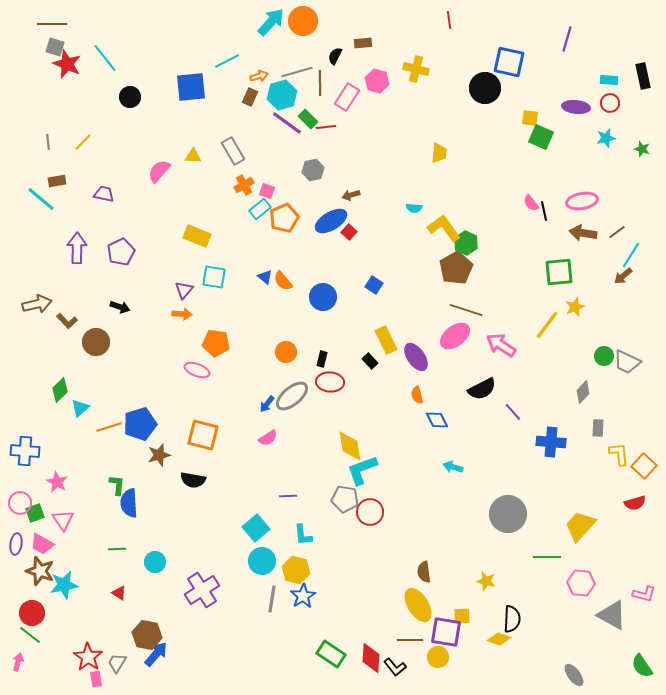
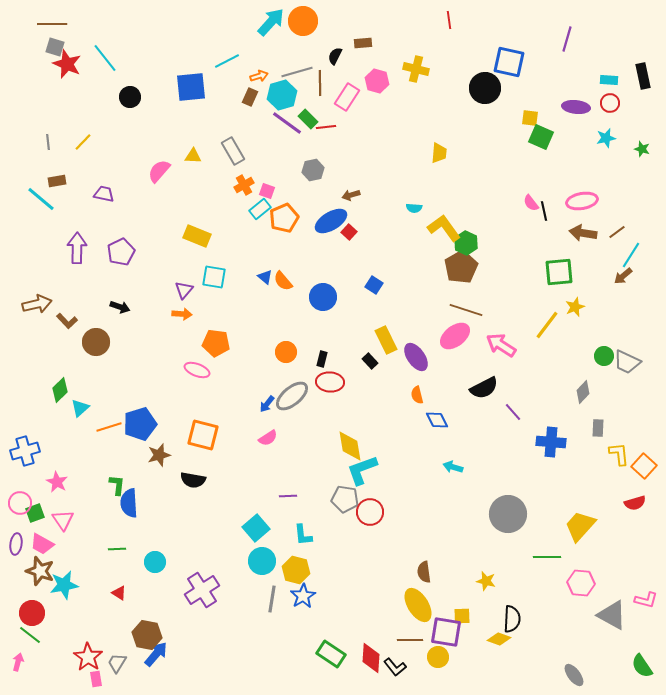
brown pentagon at (456, 268): moved 5 px right, 1 px up
black semicircle at (482, 389): moved 2 px right, 1 px up
blue cross at (25, 451): rotated 20 degrees counterclockwise
pink L-shape at (644, 594): moved 2 px right, 6 px down
